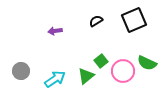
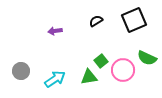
green semicircle: moved 5 px up
pink circle: moved 1 px up
green triangle: moved 3 px right, 1 px down; rotated 30 degrees clockwise
